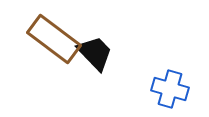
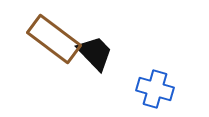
blue cross: moved 15 px left
